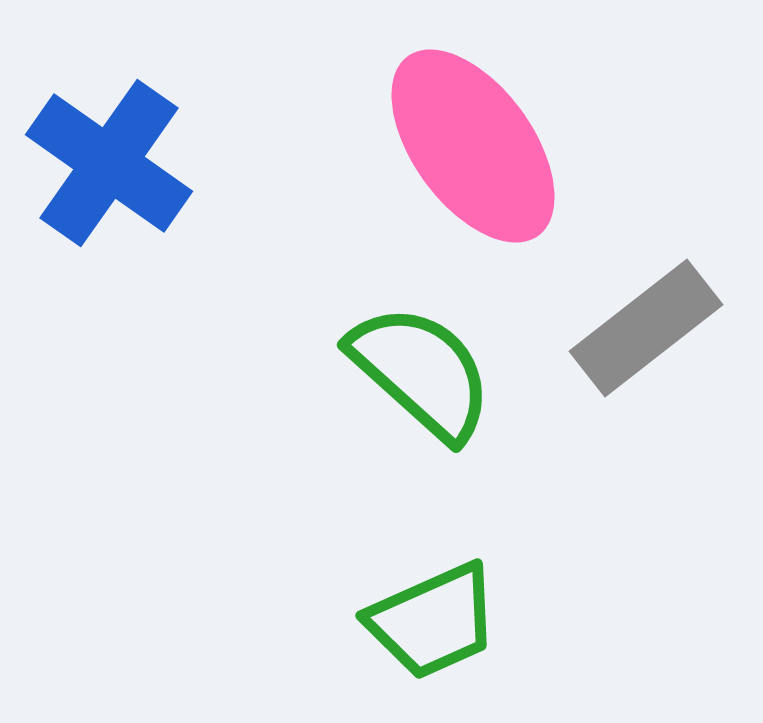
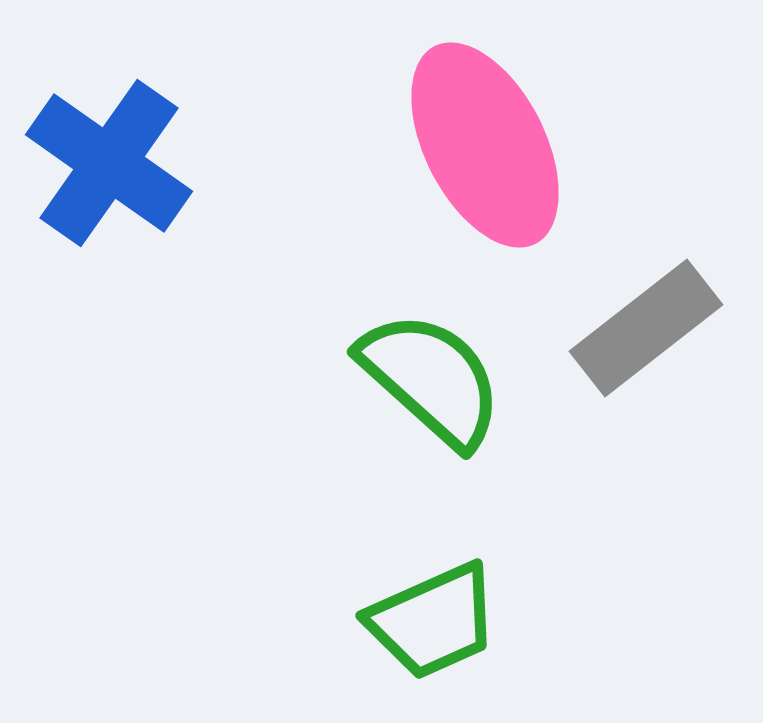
pink ellipse: moved 12 px right, 1 px up; rotated 9 degrees clockwise
green semicircle: moved 10 px right, 7 px down
